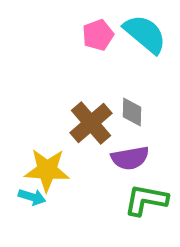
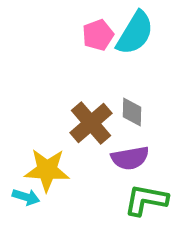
cyan semicircle: moved 10 px left, 1 px up; rotated 81 degrees clockwise
cyan arrow: moved 6 px left
